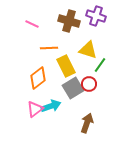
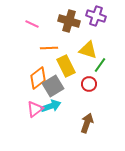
gray square: moved 20 px left, 2 px up
